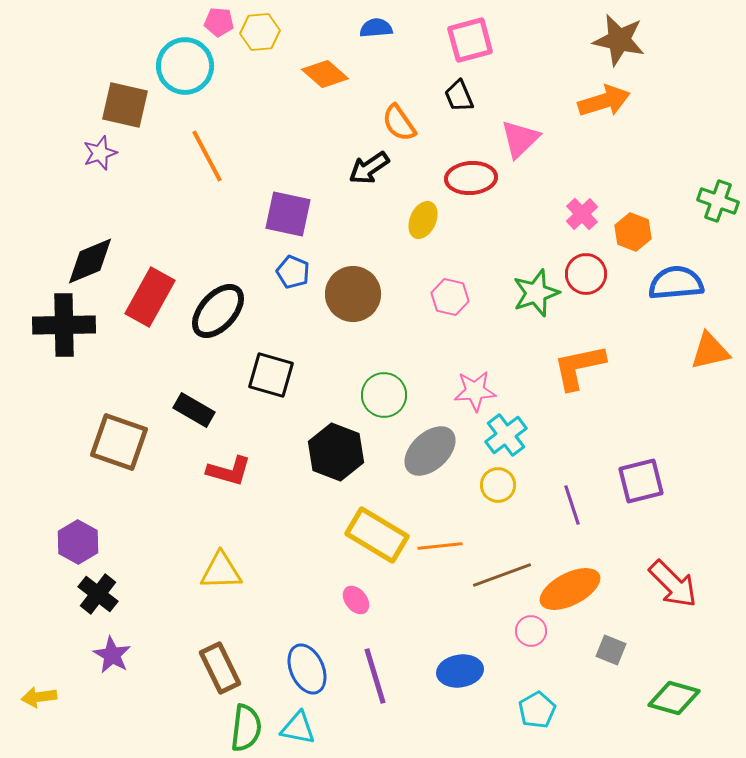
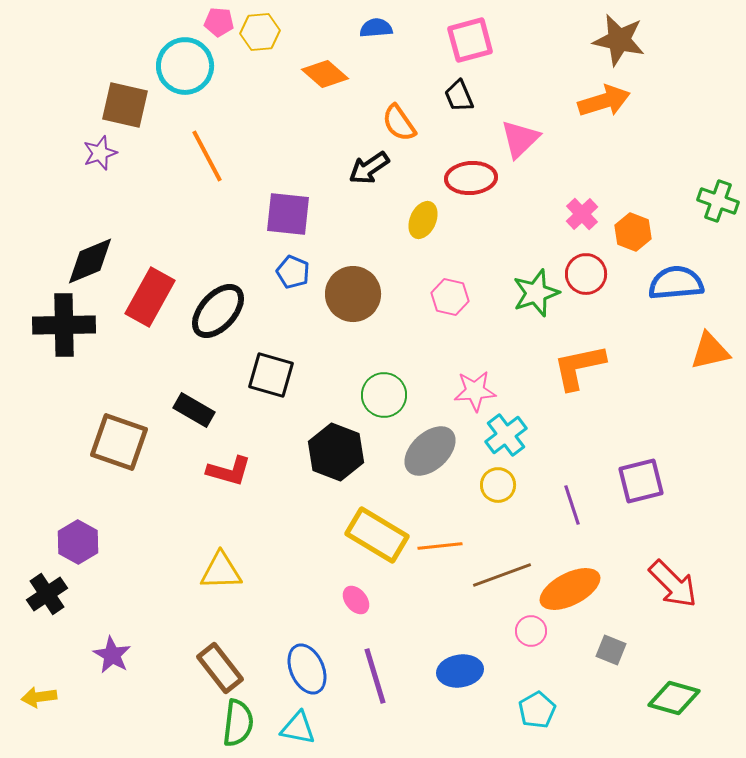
purple square at (288, 214): rotated 6 degrees counterclockwise
black cross at (98, 594): moved 51 px left; rotated 18 degrees clockwise
brown rectangle at (220, 668): rotated 12 degrees counterclockwise
green semicircle at (246, 728): moved 8 px left, 5 px up
